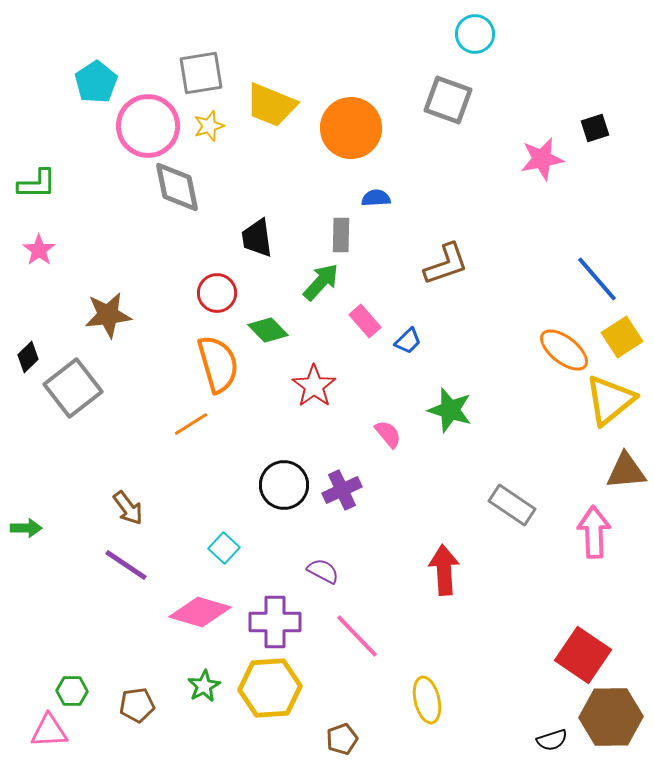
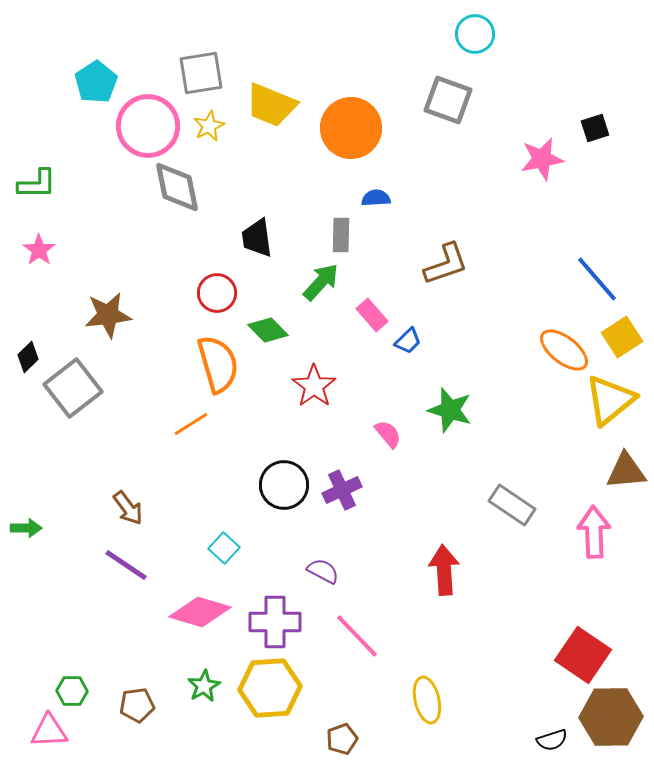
yellow star at (209, 126): rotated 8 degrees counterclockwise
pink rectangle at (365, 321): moved 7 px right, 6 px up
